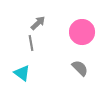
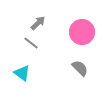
gray line: rotated 42 degrees counterclockwise
